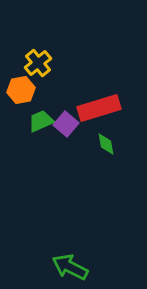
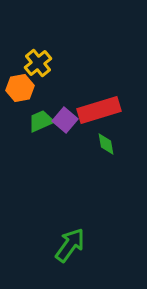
orange hexagon: moved 1 px left, 2 px up
red rectangle: moved 2 px down
purple square: moved 1 px left, 4 px up
green arrow: moved 22 px up; rotated 99 degrees clockwise
